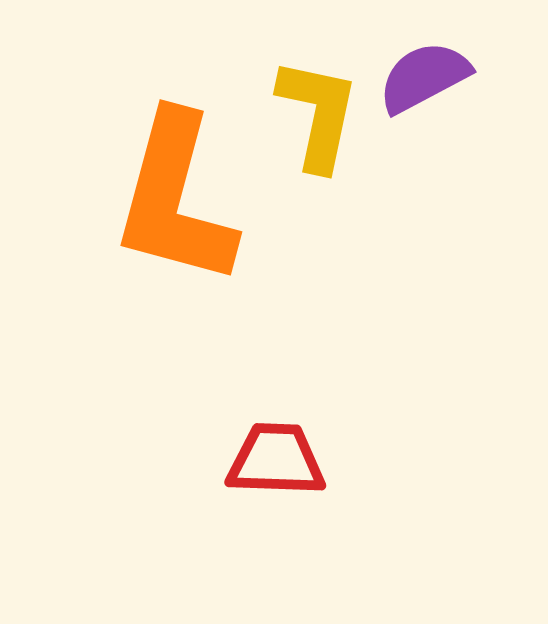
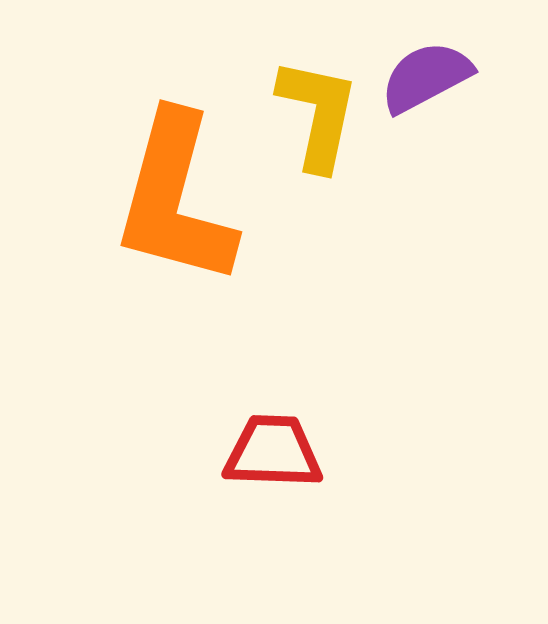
purple semicircle: moved 2 px right
red trapezoid: moved 3 px left, 8 px up
